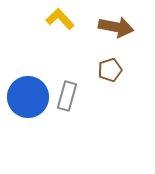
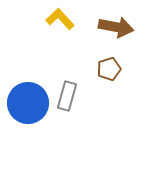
brown pentagon: moved 1 px left, 1 px up
blue circle: moved 6 px down
